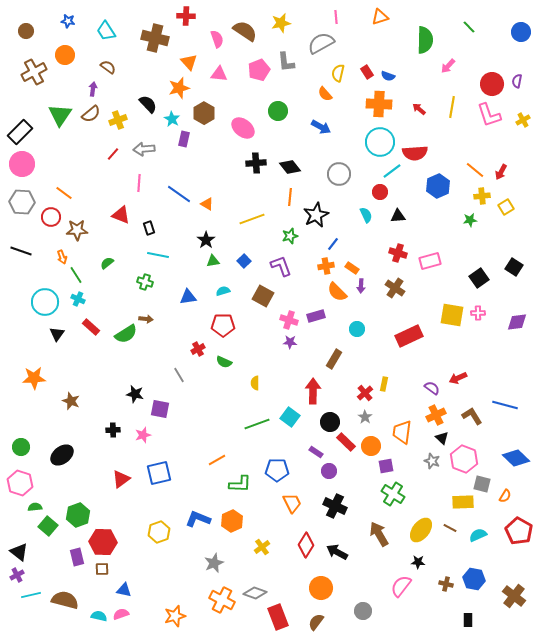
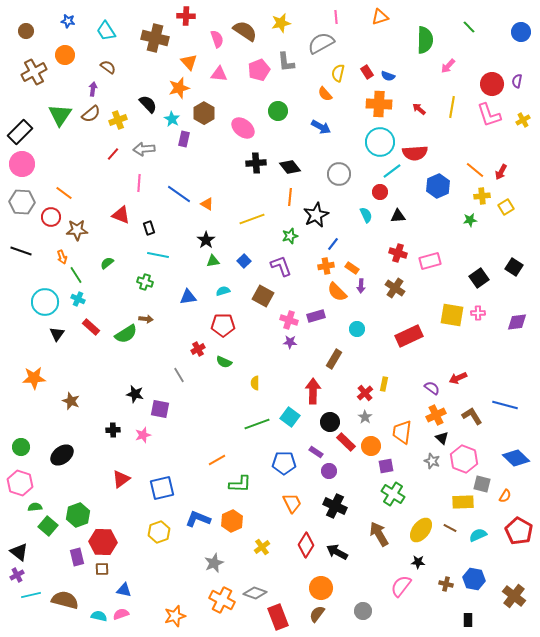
blue pentagon at (277, 470): moved 7 px right, 7 px up
blue square at (159, 473): moved 3 px right, 15 px down
brown semicircle at (316, 622): moved 1 px right, 8 px up
